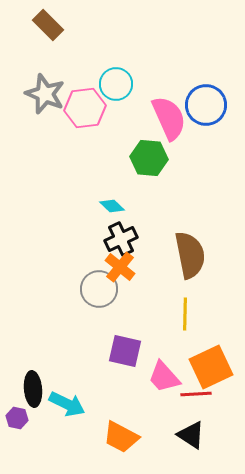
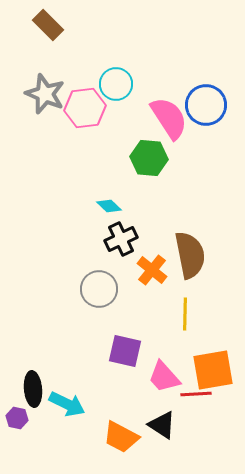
pink semicircle: rotated 9 degrees counterclockwise
cyan diamond: moved 3 px left
orange cross: moved 32 px right, 3 px down
orange square: moved 2 px right, 3 px down; rotated 15 degrees clockwise
black triangle: moved 29 px left, 10 px up
